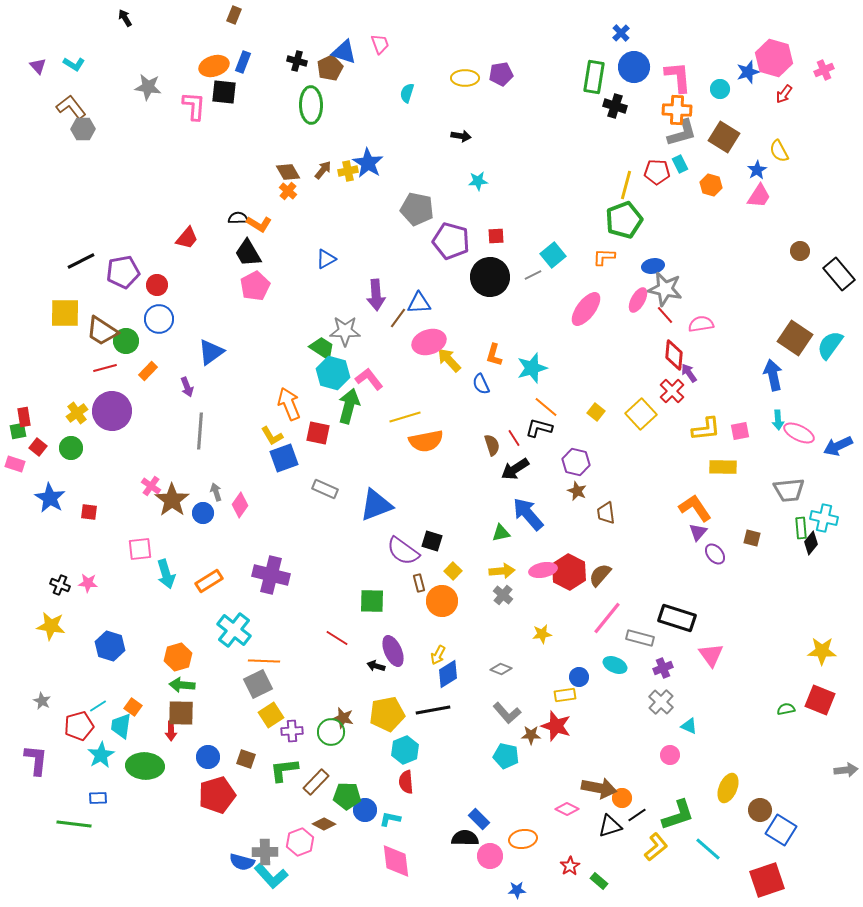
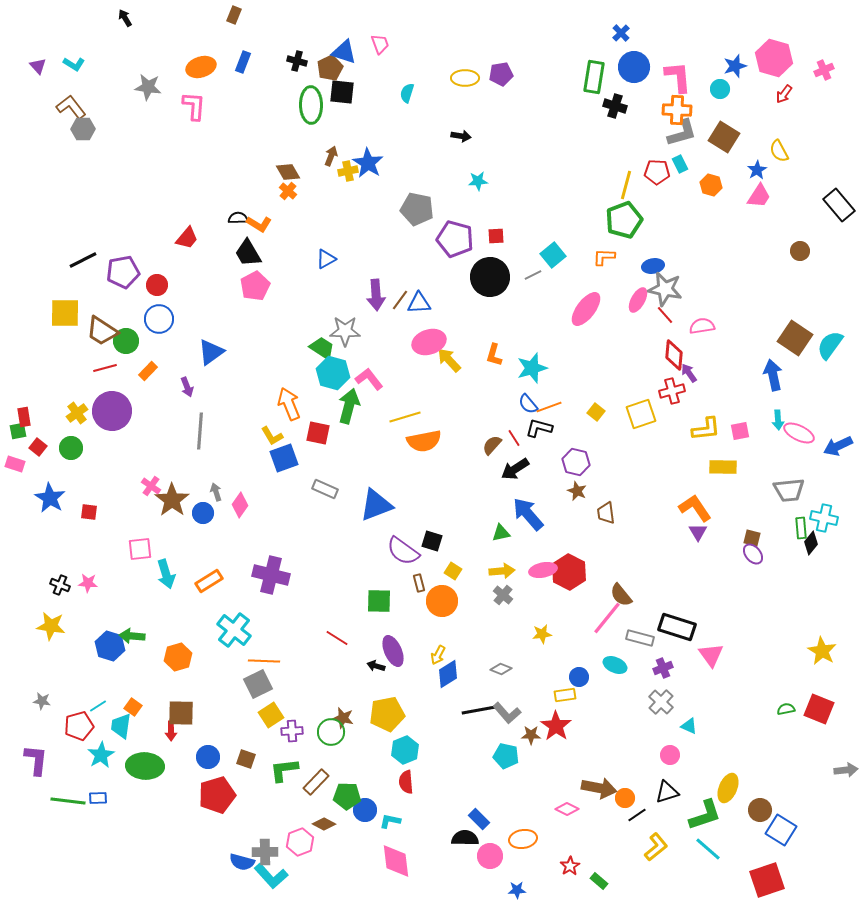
orange ellipse at (214, 66): moved 13 px left, 1 px down
blue star at (748, 72): moved 13 px left, 6 px up
black square at (224, 92): moved 118 px right
brown arrow at (323, 170): moved 8 px right, 14 px up; rotated 18 degrees counterclockwise
purple pentagon at (451, 241): moved 4 px right, 2 px up
black line at (81, 261): moved 2 px right, 1 px up
black rectangle at (839, 274): moved 69 px up
brown line at (398, 318): moved 2 px right, 18 px up
pink semicircle at (701, 324): moved 1 px right, 2 px down
blue semicircle at (481, 384): moved 47 px right, 20 px down; rotated 15 degrees counterclockwise
red cross at (672, 391): rotated 30 degrees clockwise
orange line at (546, 407): moved 3 px right; rotated 60 degrees counterclockwise
yellow square at (641, 414): rotated 24 degrees clockwise
orange semicircle at (426, 441): moved 2 px left
brown semicircle at (492, 445): rotated 120 degrees counterclockwise
purple triangle at (698, 532): rotated 12 degrees counterclockwise
purple ellipse at (715, 554): moved 38 px right
yellow square at (453, 571): rotated 12 degrees counterclockwise
brown semicircle at (600, 575): moved 21 px right, 20 px down; rotated 80 degrees counterclockwise
green square at (372, 601): moved 7 px right
black rectangle at (677, 618): moved 9 px down
yellow star at (822, 651): rotated 28 degrees clockwise
green arrow at (182, 685): moved 50 px left, 49 px up
red square at (820, 700): moved 1 px left, 9 px down
gray star at (42, 701): rotated 18 degrees counterclockwise
black line at (433, 710): moved 46 px right
red star at (556, 726): rotated 16 degrees clockwise
orange circle at (622, 798): moved 3 px right
green L-shape at (678, 815): moved 27 px right
cyan L-shape at (390, 819): moved 2 px down
green line at (74, 824): moved 6 px left, 23 px up
black triangle at (610, 826): moved 57 px right, 34 px up
